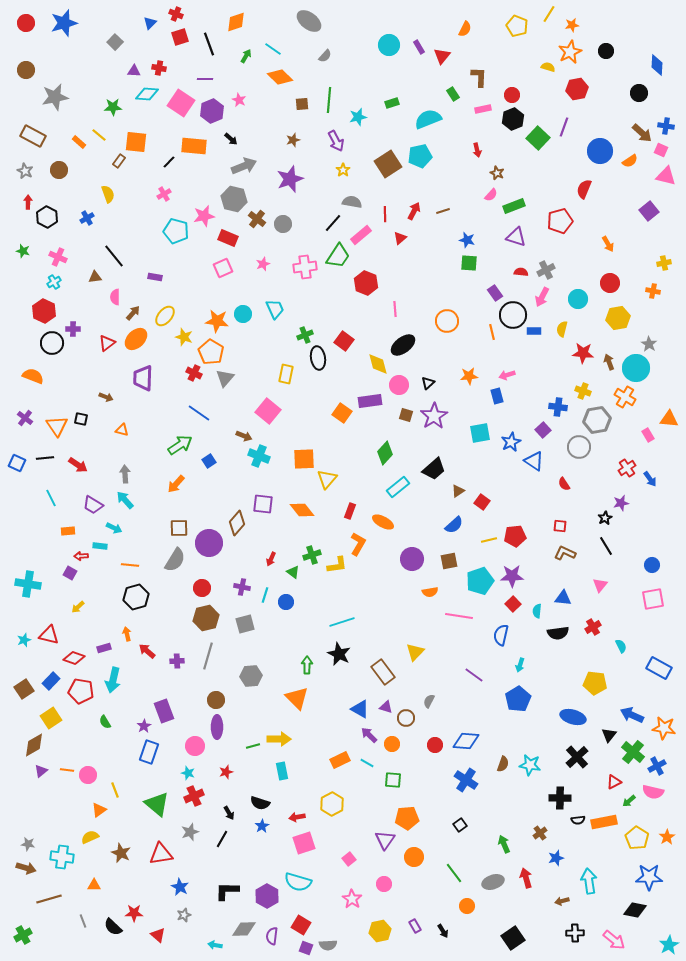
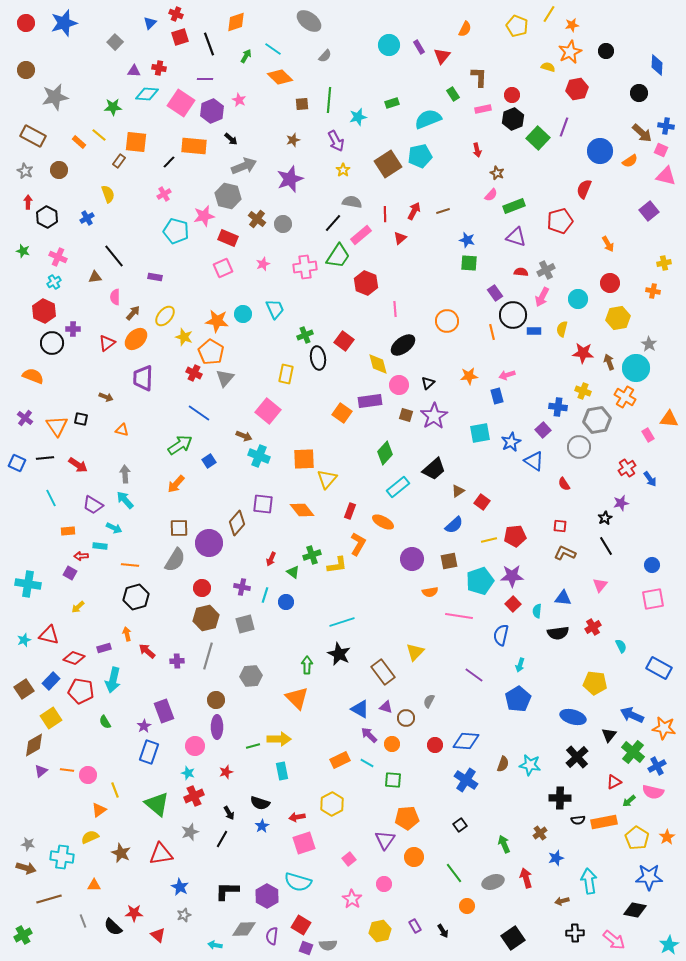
gray hexagon at (234, 199): moved 6 px left, 3 px up
